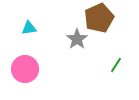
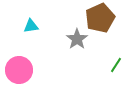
brown pentagon: moved 1 px right
cyan triangle: moved 2 px right, 2 px up
pink circle: moved 6 px left, 1 px down
